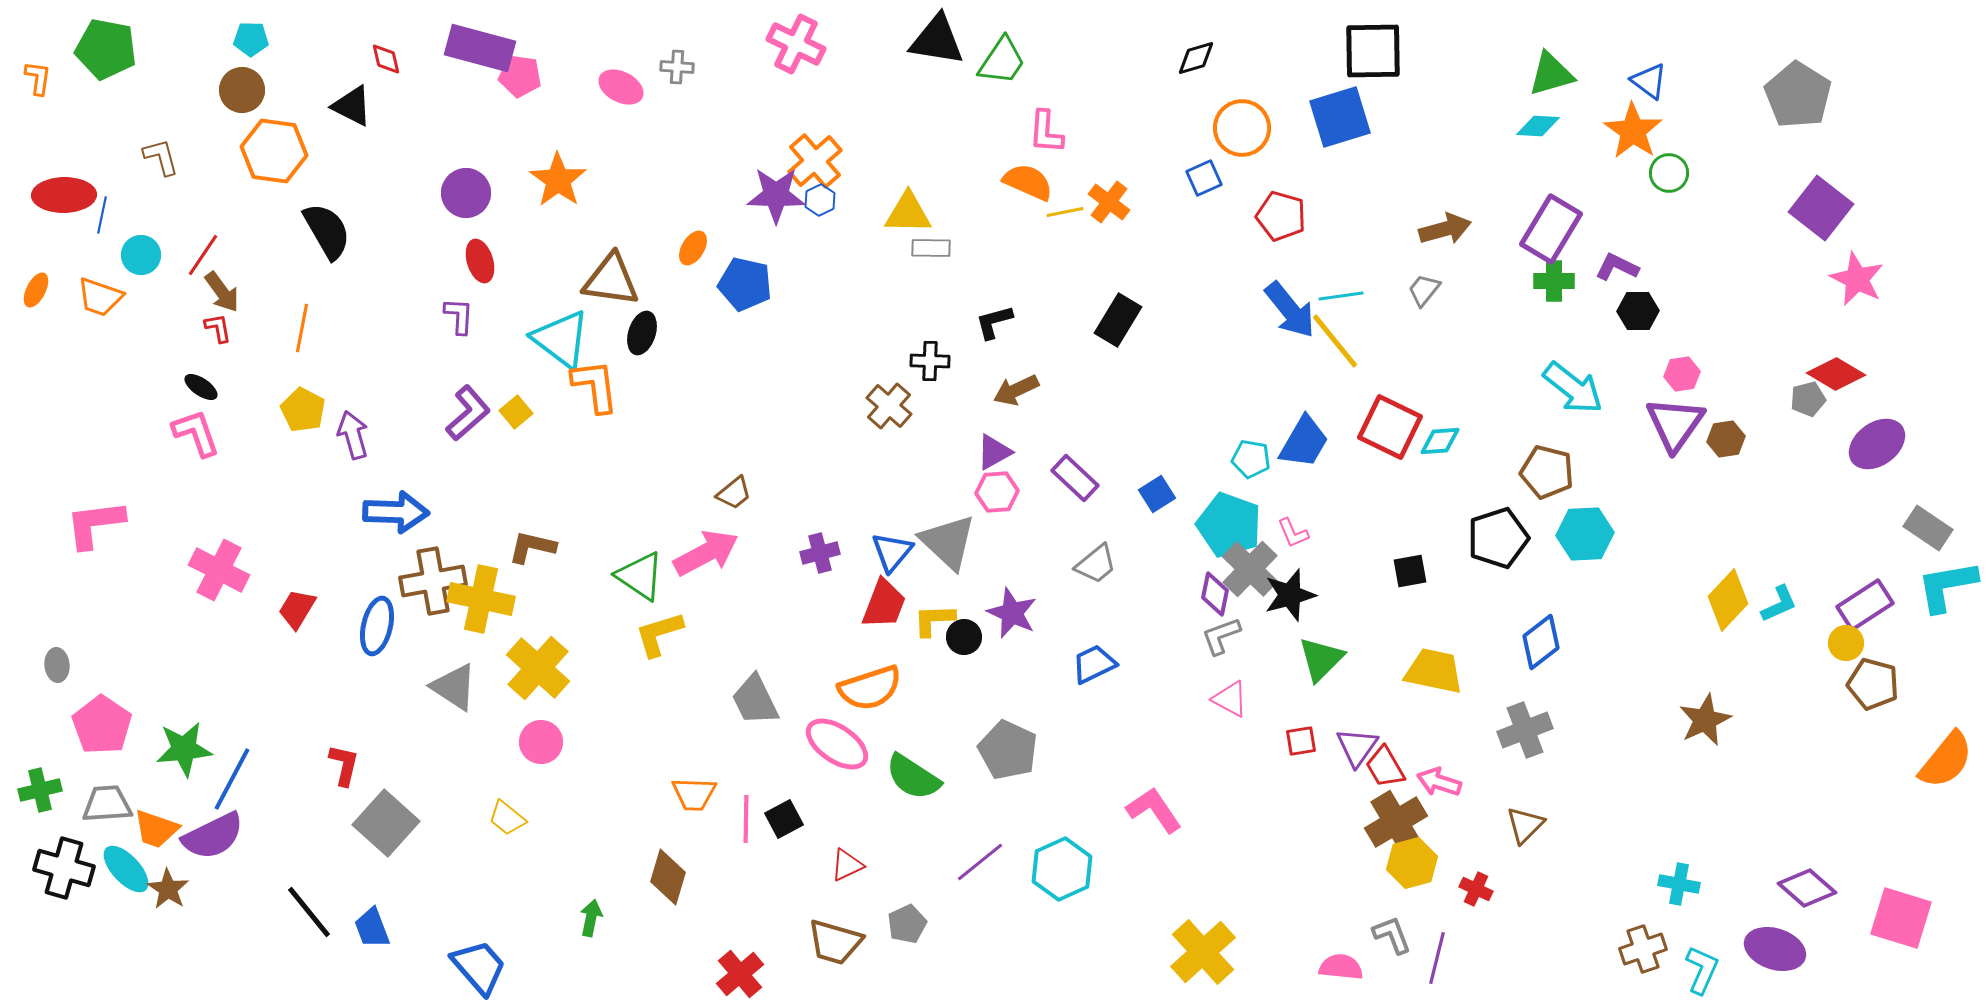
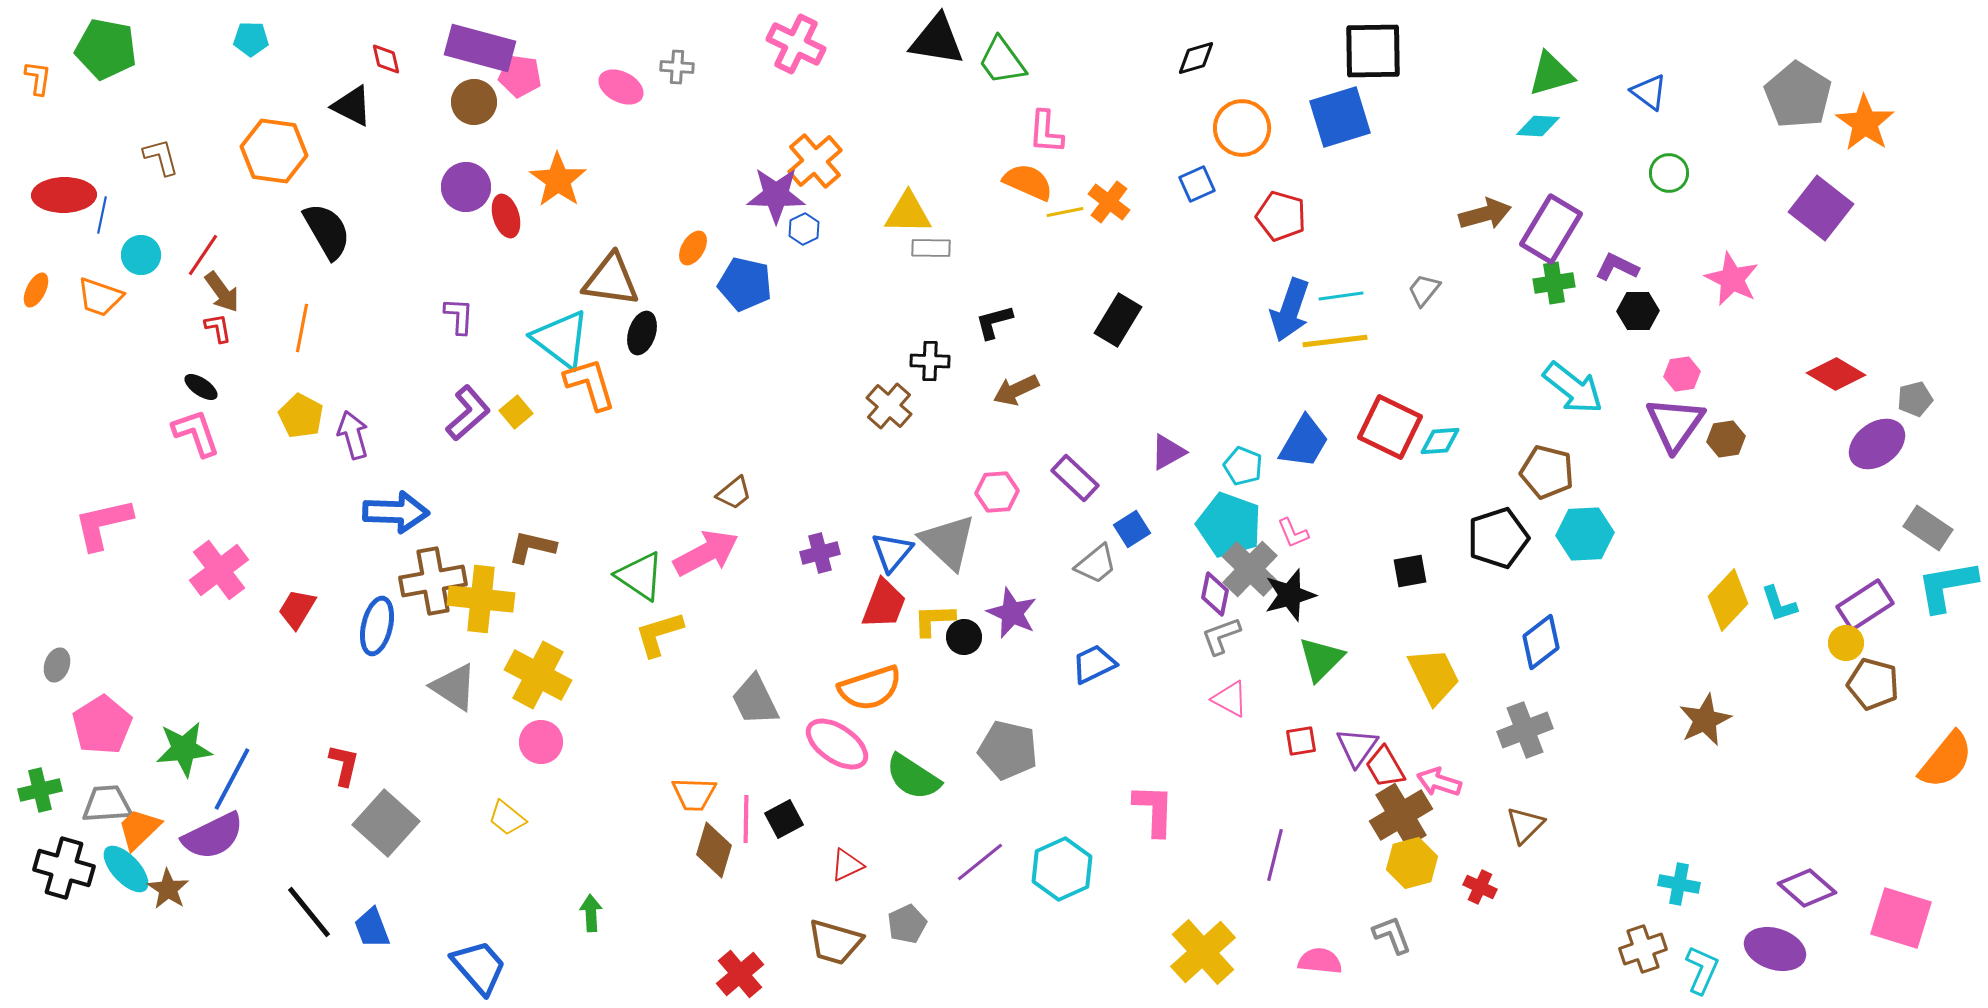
green trapezoid at (1002, 61): rotated 110 degrees clockwise
blue triangle at (1649, 81): moved 11 px down
brown circle at (242, 90): moved 232 px right, 12 px down
orange star at (1633, 131): moved 232 px right, 8 px up
blue square at (1204, 178): moved 7 px left, 6 px down
purple circle at (466, 193): moved 6 px up
blue hexagon at (820, 200): moved 16 px left, 29 px down
brown arrow at (1445, 229): moved 40 px right, 15 px up
red ellipse at (480, 261): moved 26 px right, 45 px up
pink star at (1857, 279): moved 125 px left
green cross at (1554, 281): moved 2 px down; rotated 9 degrees counterclockwise
blue arrow at (1290, 310): rotated 58 degrees clockwise
yellow line at (1335, 341): rotated 58 degrees counterclockwise
orange L-shape at (595, 386): moved 5 px left, 2 px up; rotated 10 degrees counterclockwise
gray pentagon at (1808, 399): moved 107 px right
yellow pentagon at (303, 410): moved 2 px left, 6 px down
purple triangle at (994, 452): moved 174 px right
cyan pentagon at (1251, 459): moved 8 px left, 7 px down; rotated 12 degrees clockwise
blue square at (1157, 494): moved 25 px left, 35 px down
pink L-shape at (95, 524): moved 8 px right; rotated 6 degrees counterclockwise
pink cross at (219, 570): rotated 26 degrees clockwise
yellow cross at (481, 599): rotated 6 degrees counterclockwise
cyan L-shape at (1779, 604): rotated 96 degrees clockwise
gray ellipse at (57, 665): rotated 24 degrees clockwise
yellow cross at (538, 668): moved 7 px down; rotated 14 degrees counterclockwise
yellow trapezoid at (1434, 671): moved 5 px down; rotated 52 degrees clockwise
pink pentagon at (102, 725): rotated 6 degrees clockwise
gray pentagon at (1008, 750): rotated 12 degrees counterclockwise
pink L-shape at (1154, 810): rotated 36 degrees clockwise
brown cross at (1396, 822): moved 5 px right, 7 px up
orange trapezoid at (156, 829): moved 17 px left; rotated 117 degrees clockwise
brown diamond at (668, 877): moved 46 px right, 27 px up
red cross at (1476, 889): moved 4 px right, 2 px up
green arrow at (591, 918): moved 5 px up; rotated 15 degrees counterclockwise
purple line at (1437, 958): moved 162 px left, 103 px up
pink semicircle at (1341, 967): moved 21 px left, 6 px up
